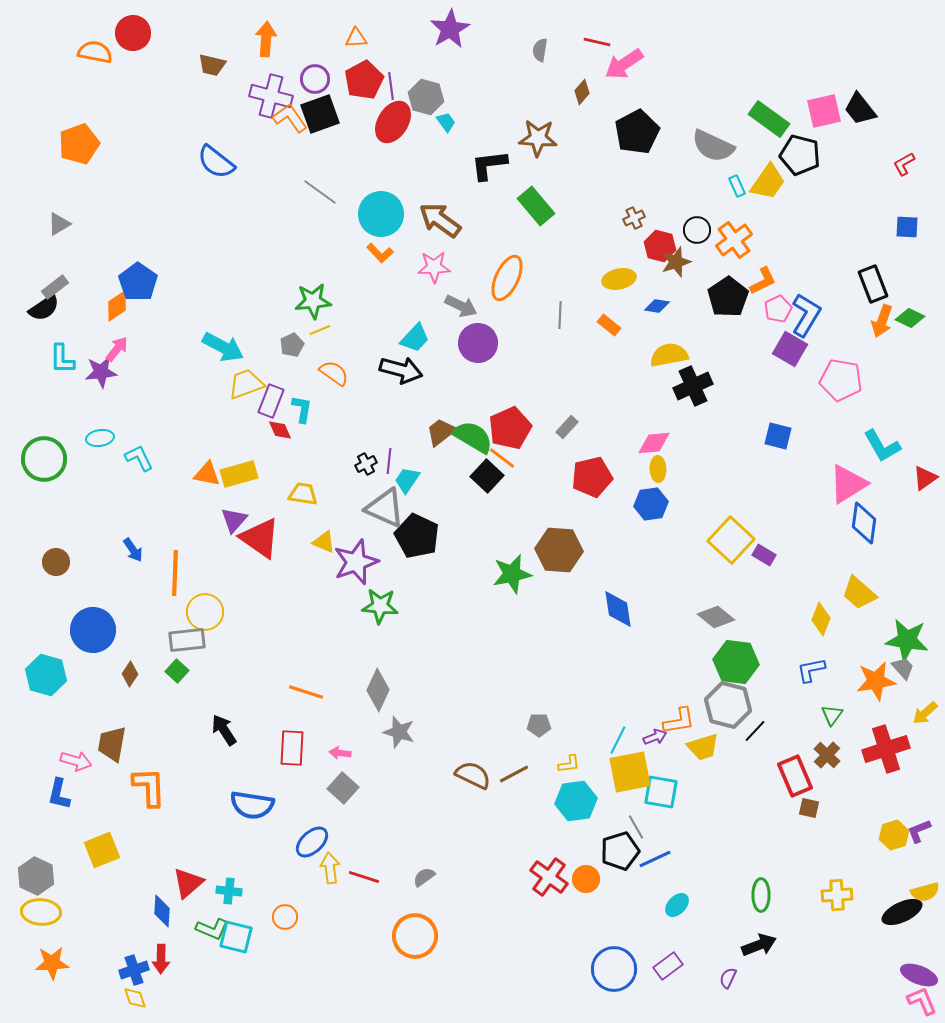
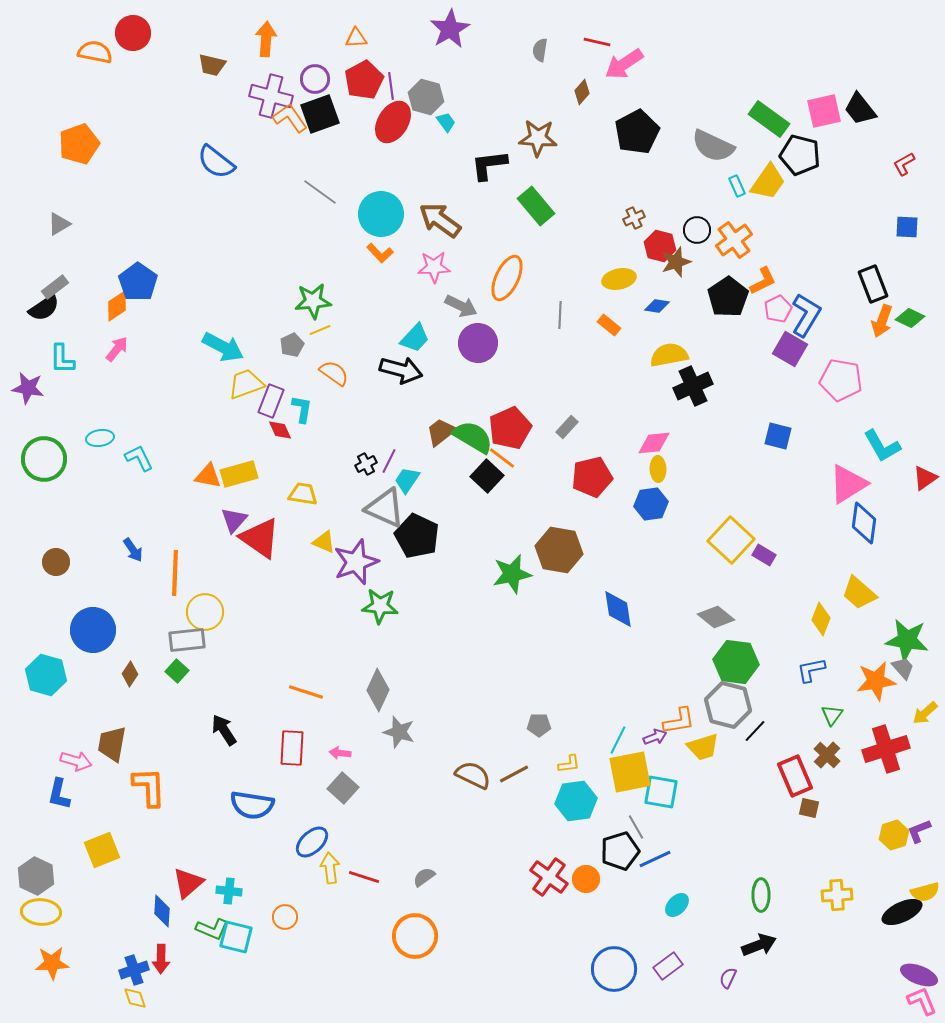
purple star at (101, 372): moved 73 px left, 16 px down; rotated 16 degrees clockwise
purple line at (389, 461): rotated 20 degrees clockwise
orange triangle at (207, 474): moved 1 px right, 2 px down
brown hexagon at (559, 550): rotated 6 degrees clockwise
